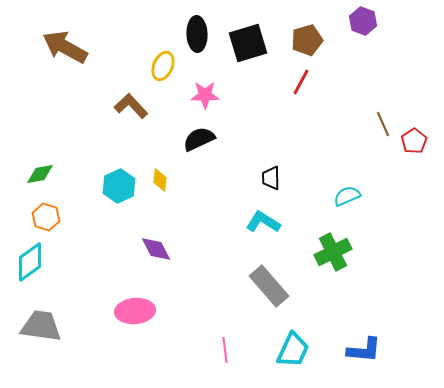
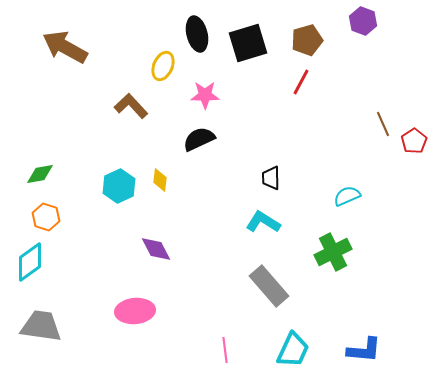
black ellipse: rotated 12 degrees counterclockwise
